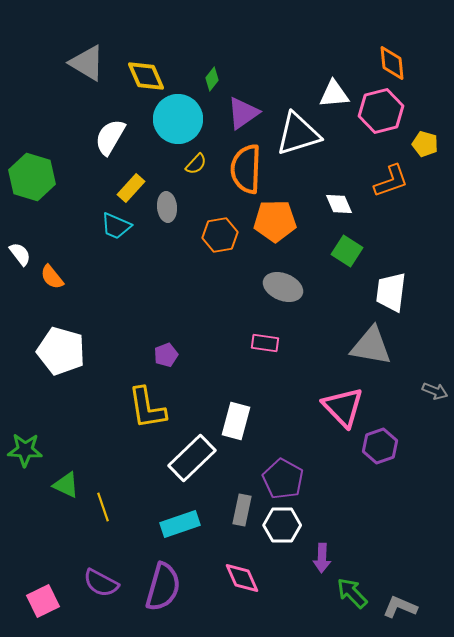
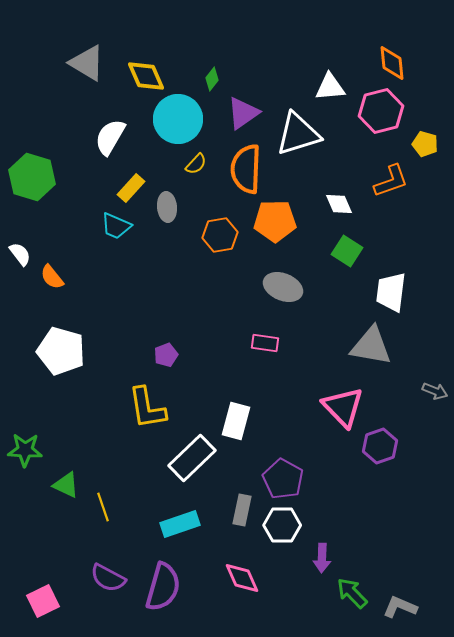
white triangle at (334, 94): moved 4 px left, 7 px up
purple semicircle at (101, 583): moved 7 px right, 5 px up
